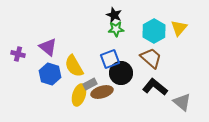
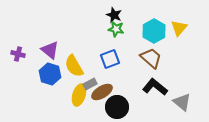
green star: rotated 14 degrees clockwise
purple triangle: moved 2 px right, 3 px down
black circle: moved 4 px left, 34 px down
brown ellipse: rotated 15 degrees counterclockwise
